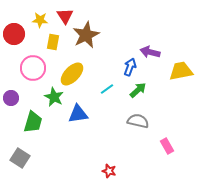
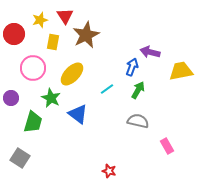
yellow star: rotated 21 degrees counterclockwise
blue arrow: moved 2 px right
green arrow: rotated 18 degrees counterclockwise
green star: moved 3 px left, 1 px down
blue triangle: rotated 45 degrees clockwise
